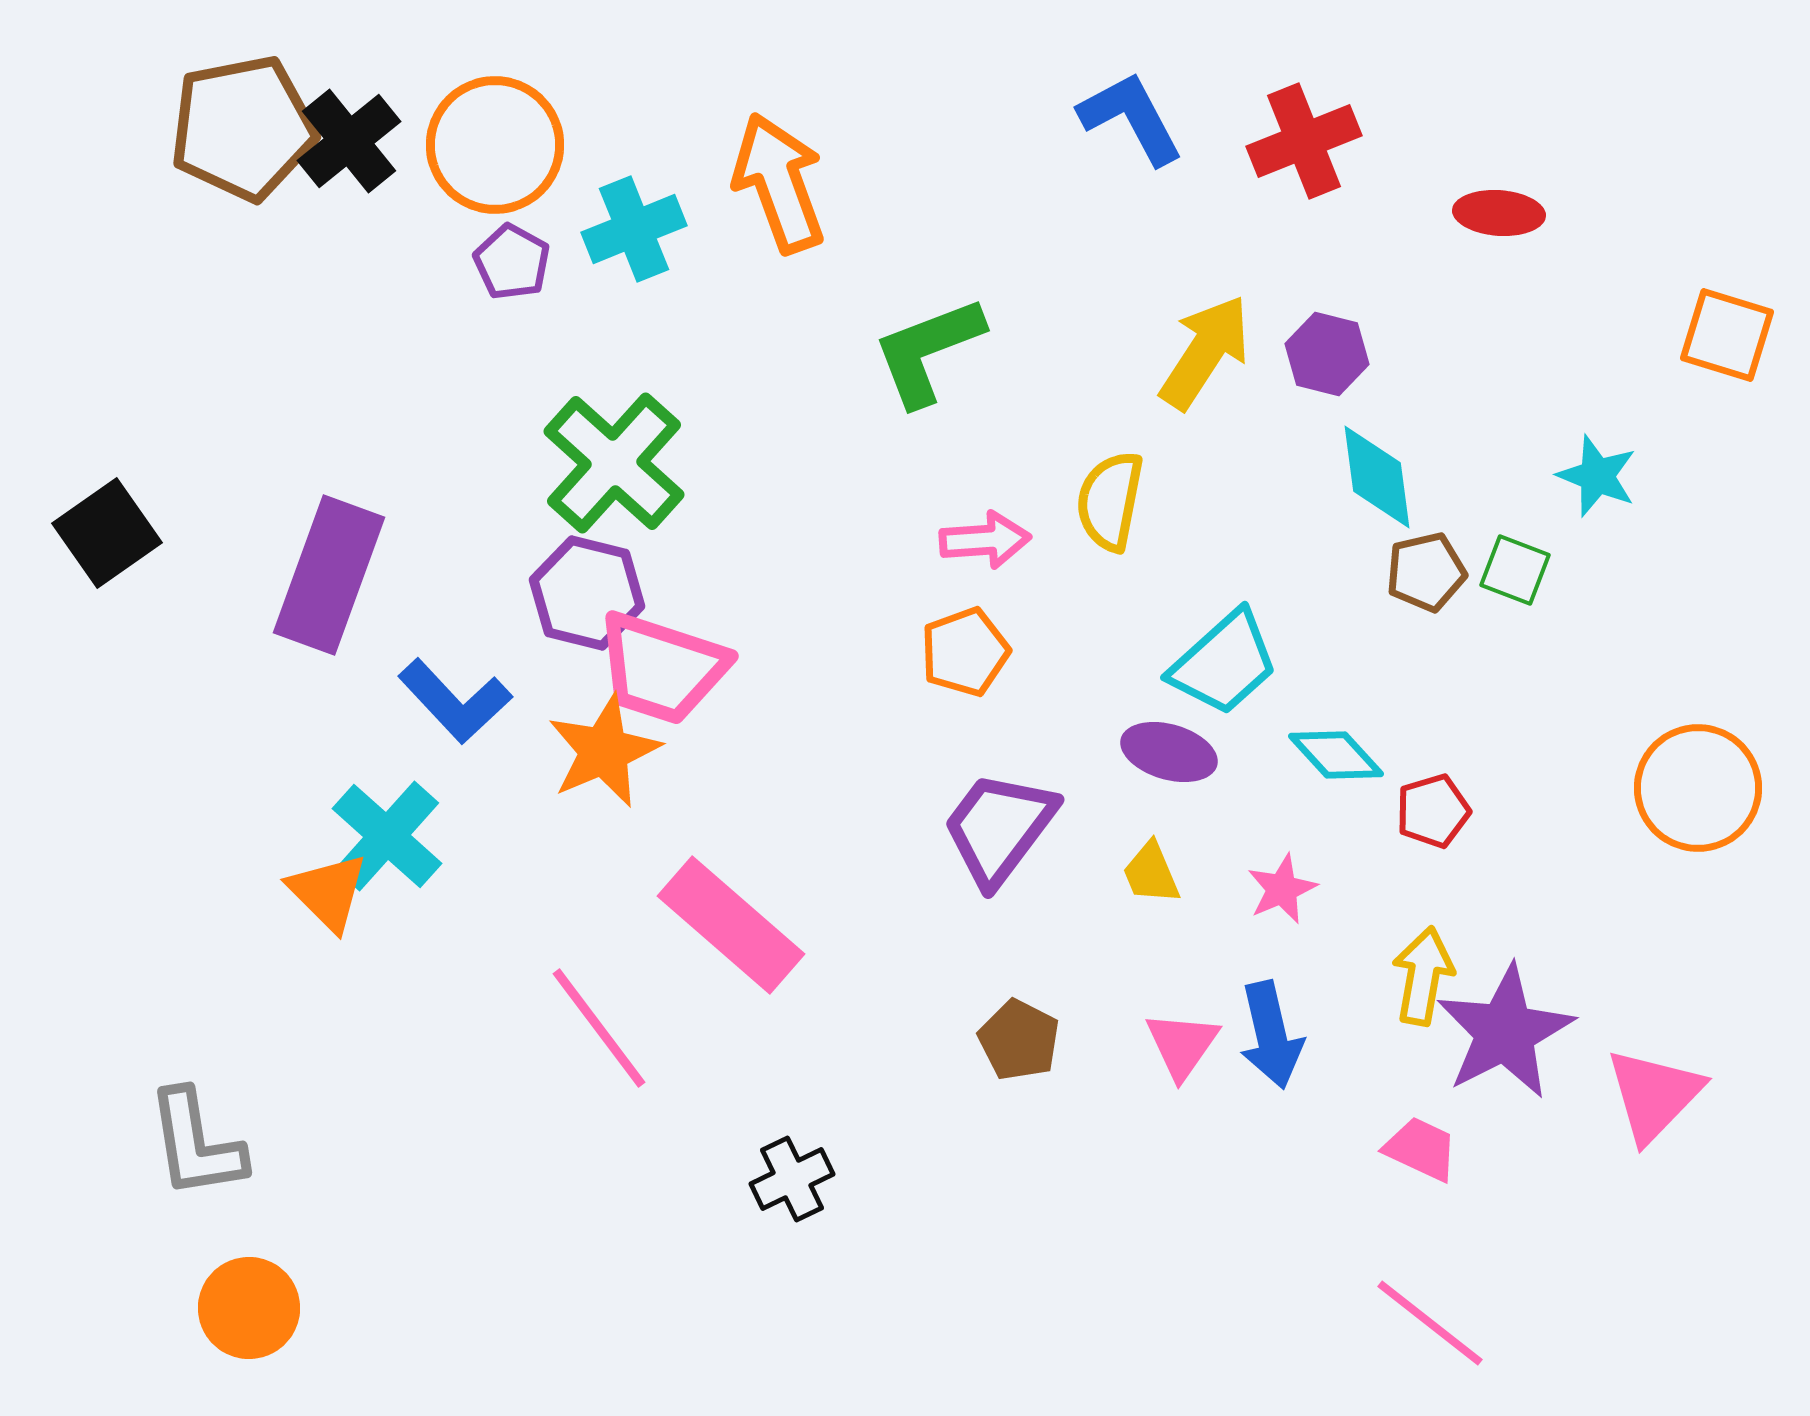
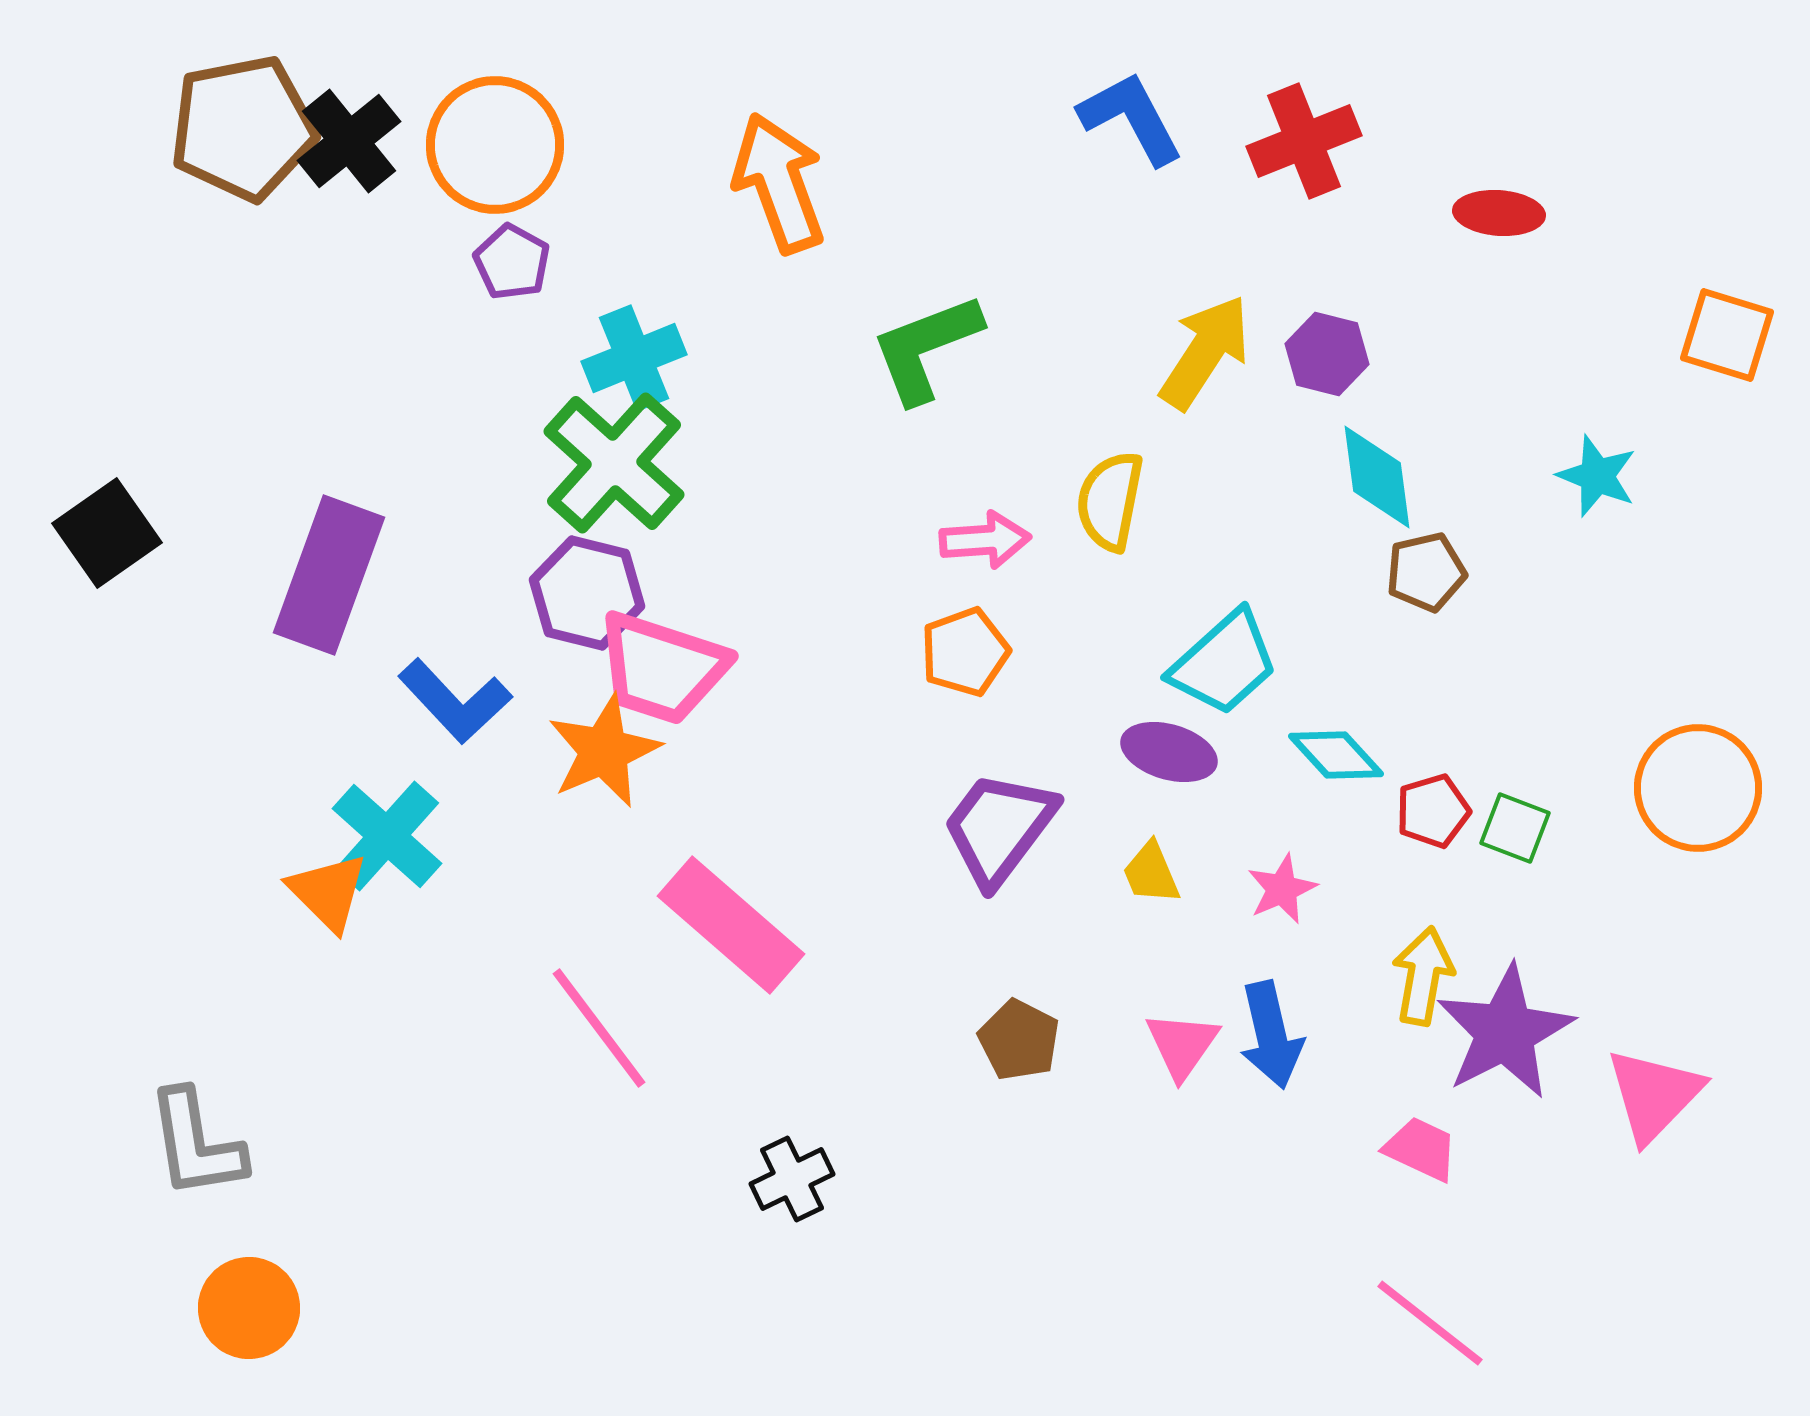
cyan cross at (634, 229): moved 129 px down
green L-shape at (928, 351): moved 2 px left, 3 px up
green square at (1515, 570): moved 258 px down
